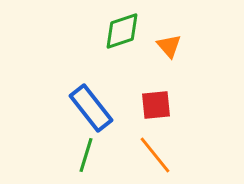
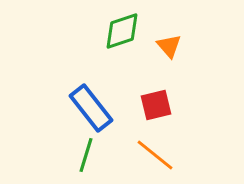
red square: rotated 8 degrees counterclockwise
orange line: rotated 12 degrees counterclockwise
